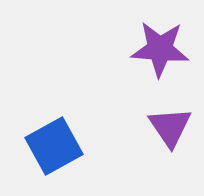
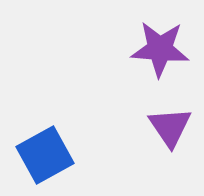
blue square: moved 9 px left, 9 px down
